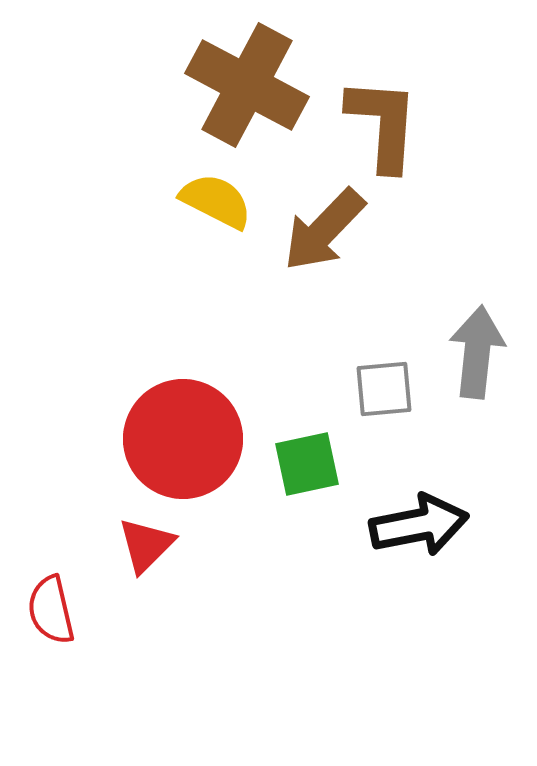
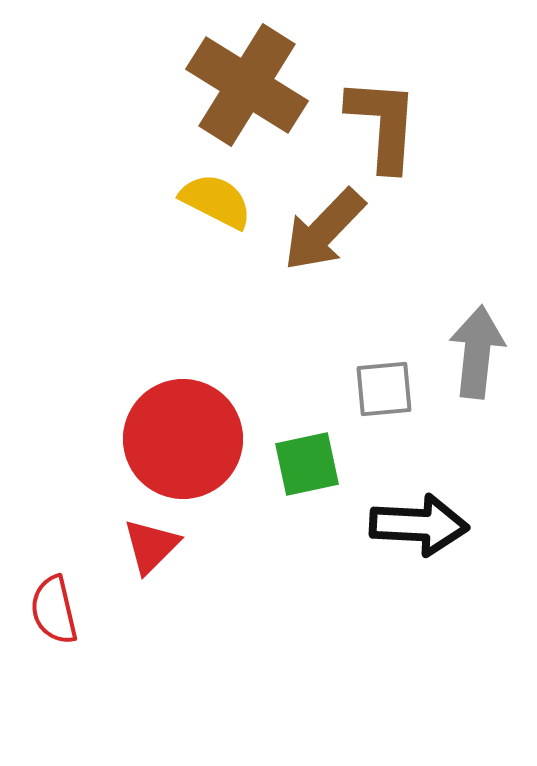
brown cross: rotated 4 degrees clockwise
black arrow: rotated 14 degrees clockwise
red triangle: moved 5 px right, 1 px down
red semicircle: moved 3 px right
